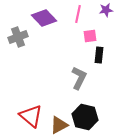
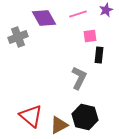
purple star: rotated 16 degrees counterclockwise
pink line: rotated 60 degrees clockwise
purple diamond: rotated 15 degrees clockwise
